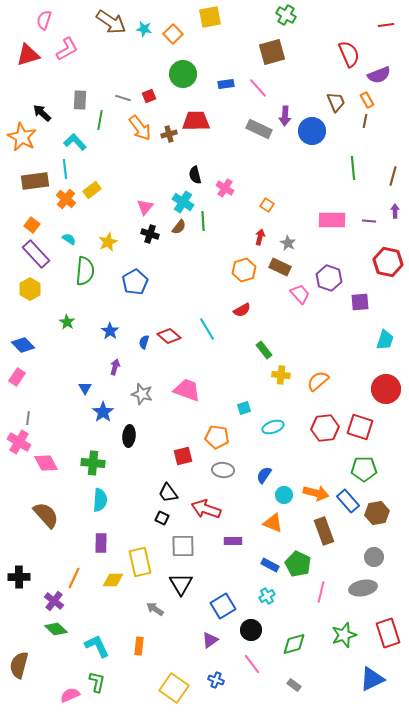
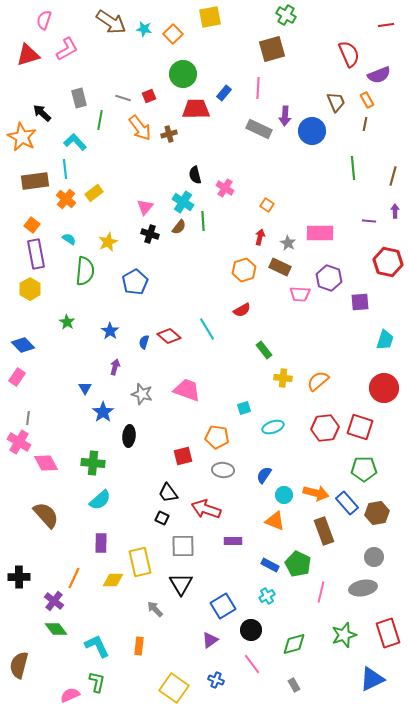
brown square at (272, 52): moved 3 px up
blue rectangle at (226, 84): moved 2 px left, 9 px down; rotated 42 degrees counterclockwise
pink line at (258, 88): rotated 45 degrees clockwise
gray rectangle at (80, 100): moved 1 px left, 2 px up; rotated 18 degrees counterclockwise
red trapezoid at (196, 121): moved 12 px up
brown line at (365, 121): moved 3 px down
yellow rectangle at (92, 190): moved 2 px right, 3 px down
pink rectangle at (332, 220): moved 12 px left, 13 px down
purple rectangle at (36, 254): rotated 32 degrees clockwise
pink trapezoid at (300, 294): rotated 135 degrees clockwise
yellow cross at (281, 375): moved 2 px right, 3 px down
red circle at (386, 389): moved 2 px left, 1 px up
cyan semicircle at (100, 500): rotated 45 degrees clockwise
blue rectangle at (348, 501): moved 1 px left, 2 px down
orange triangle at (273, 523): moved 2 px right, 2 px up
gray arrow at (155, 609): rotated 12 degrees clockwise
green diamond at (56, 629): rotated 10 degrees clockwise
gray rectangle at (294, 685): rotated 24 degrees clockwise
